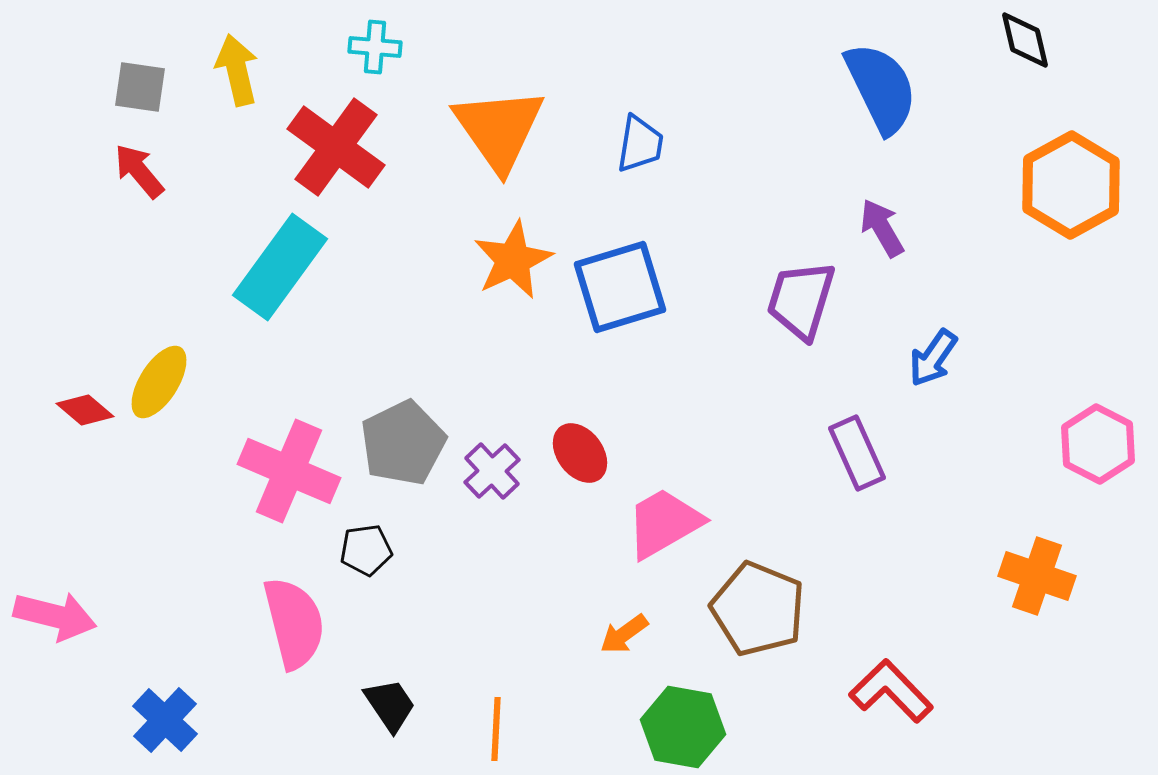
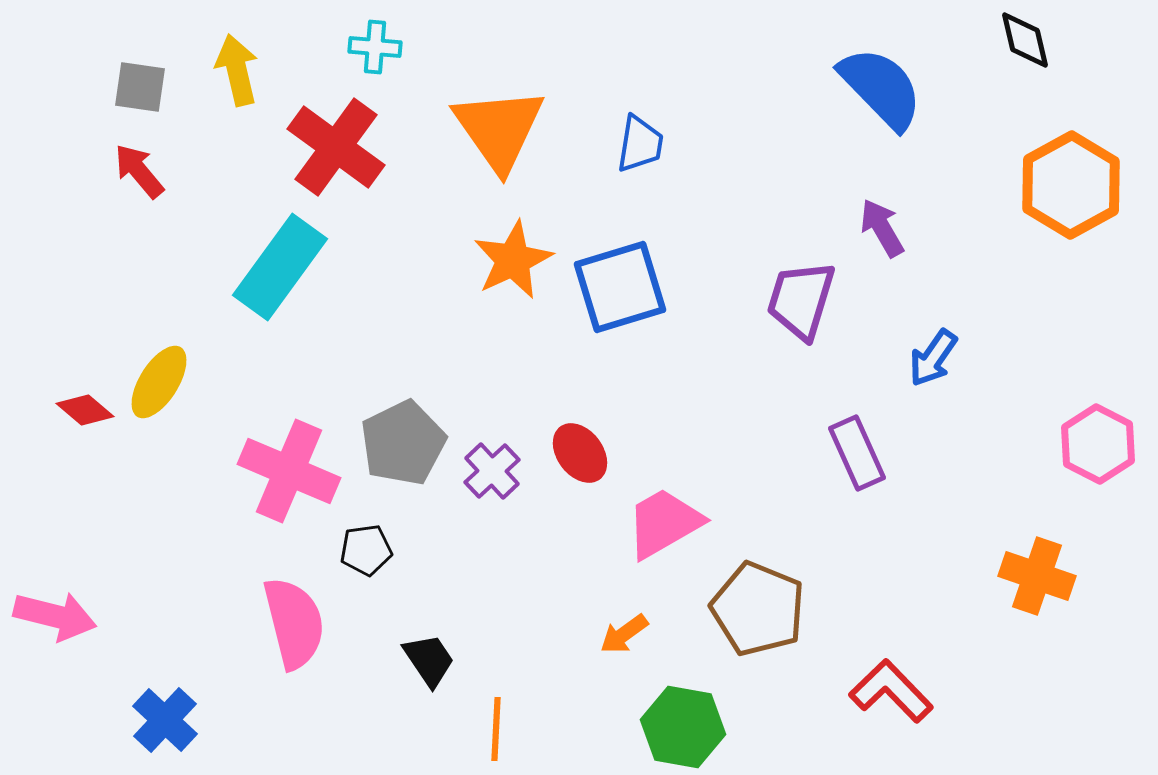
blue semicircle: rotated 18 degrees counterclockwise
black trapezoid: moved 39 px right, 45 px up
